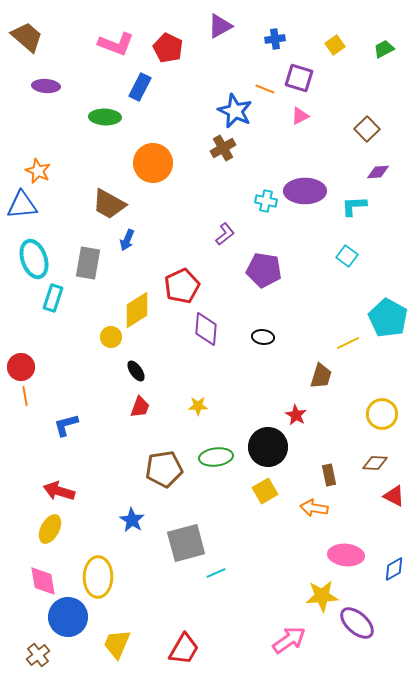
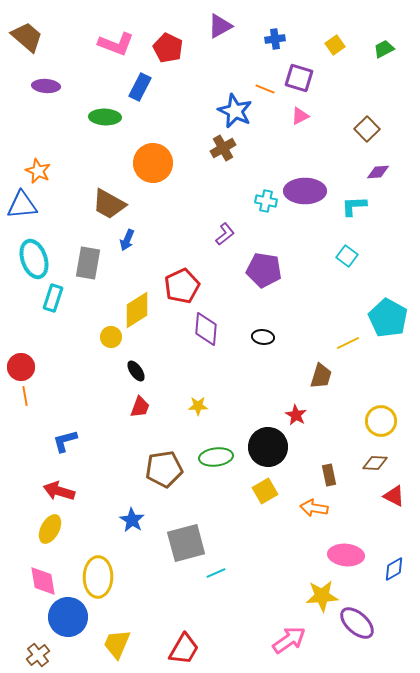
yellow circle at (382, 414): moved 1 px left, 7 px down
blue L-shape at (66, 425): moved 1 px left, 16 px down
